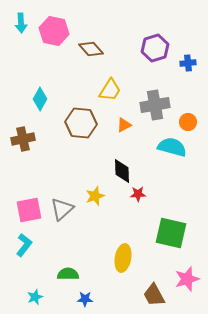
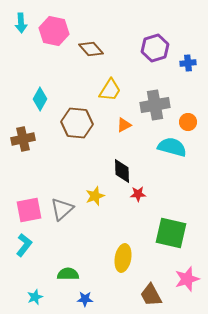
brown hexagon: moved 4 px left
brown trapezoid: moved 3 px left
